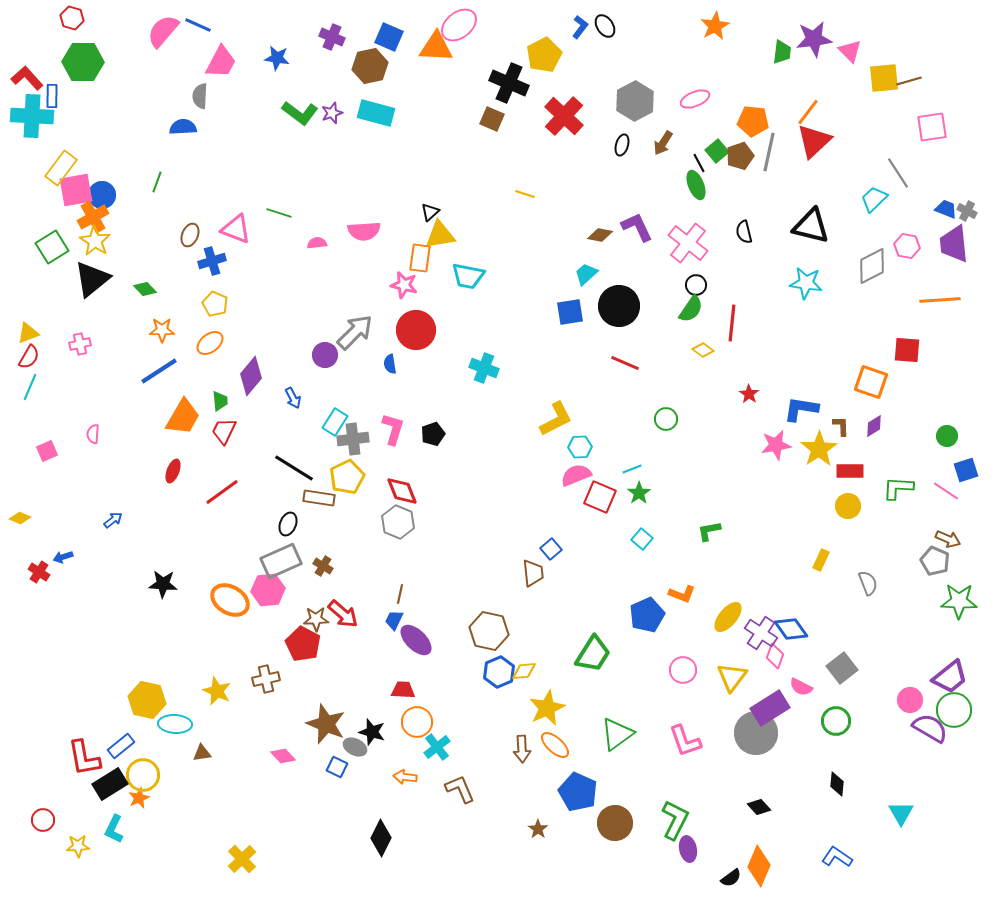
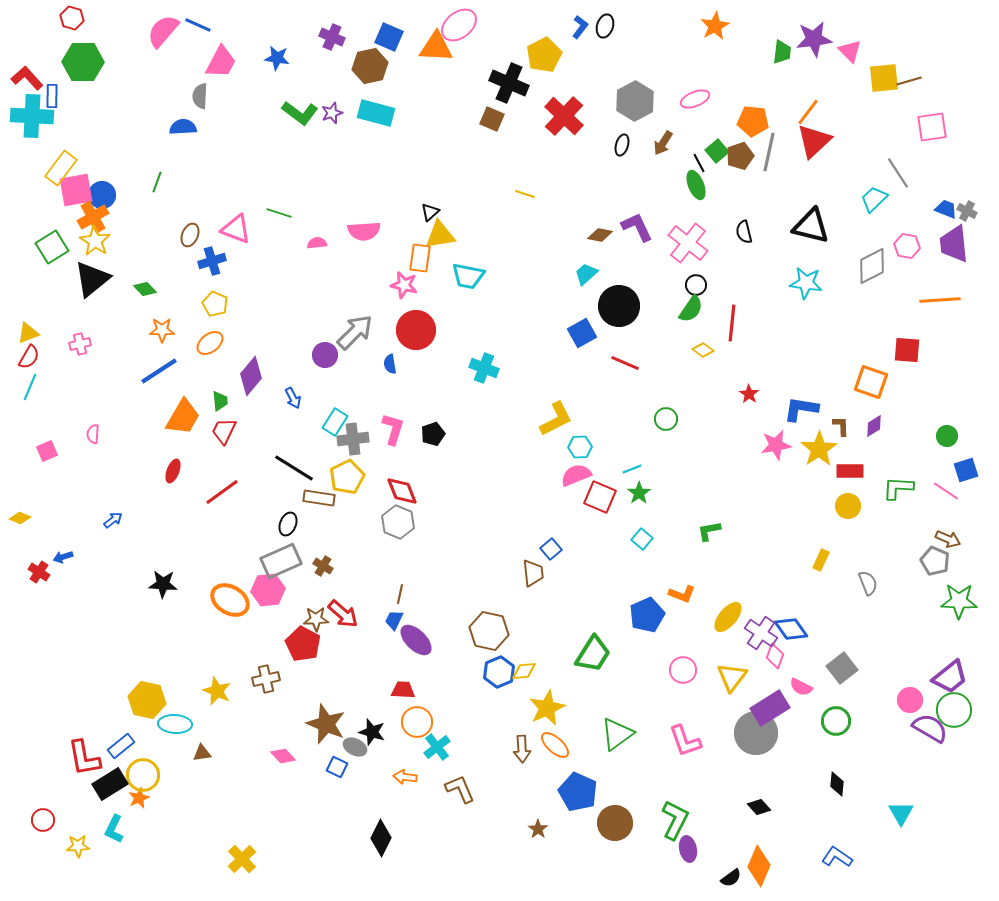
black ellipse at (605, 26): rotated 50 degrees clockwise
blue square at (570, 312): moved 12 px right, 21 px down; rotated 20 degrees counterclockwise
